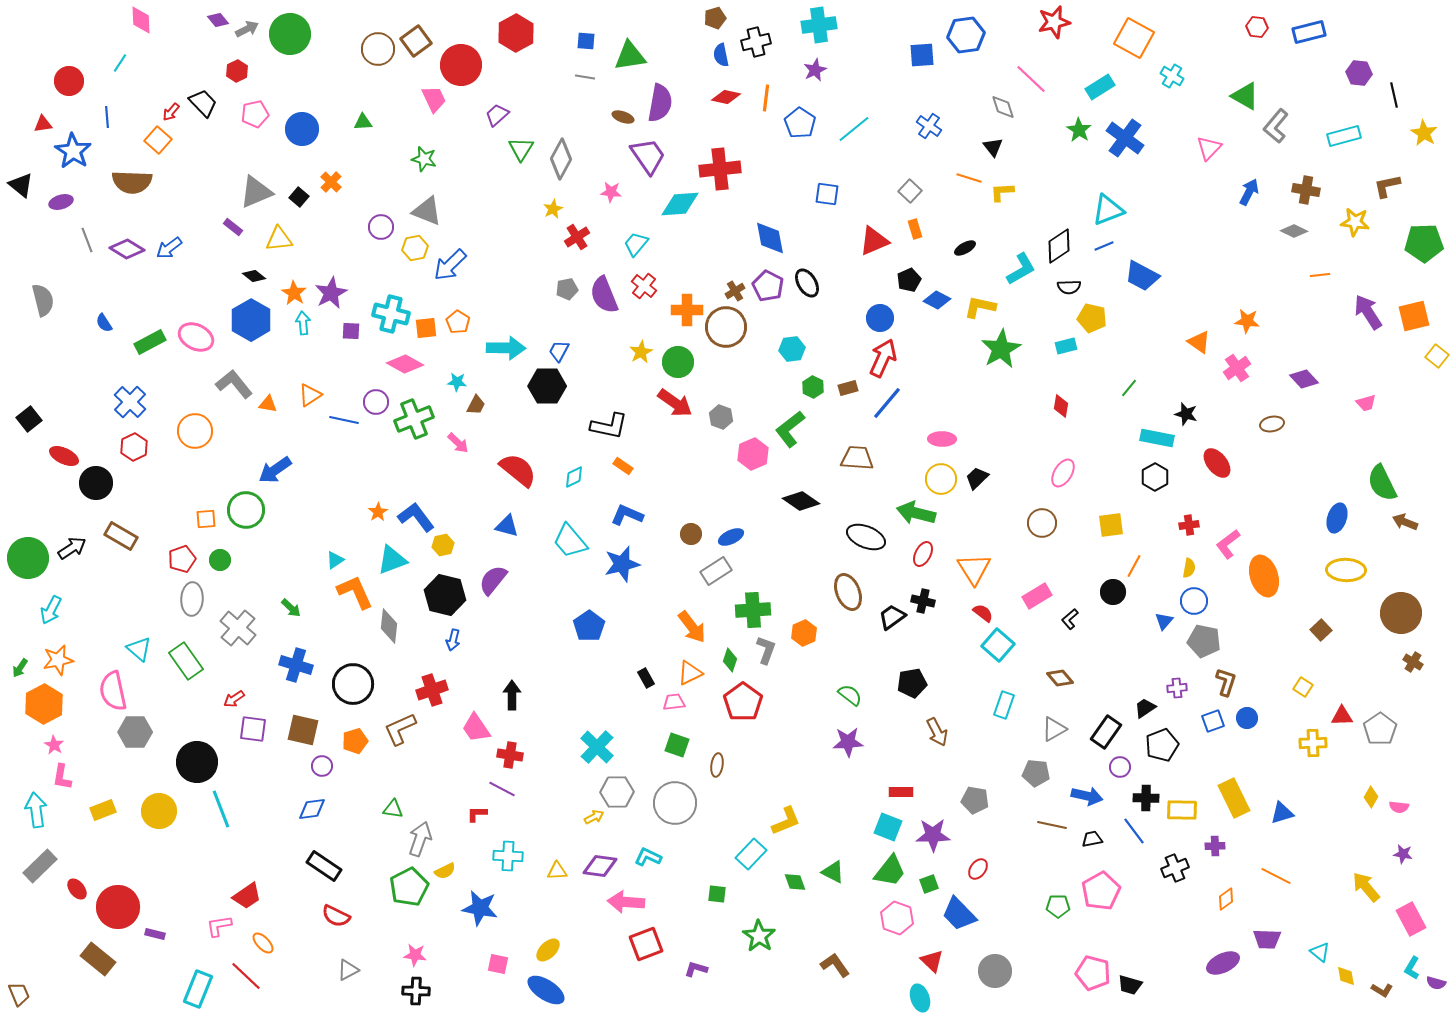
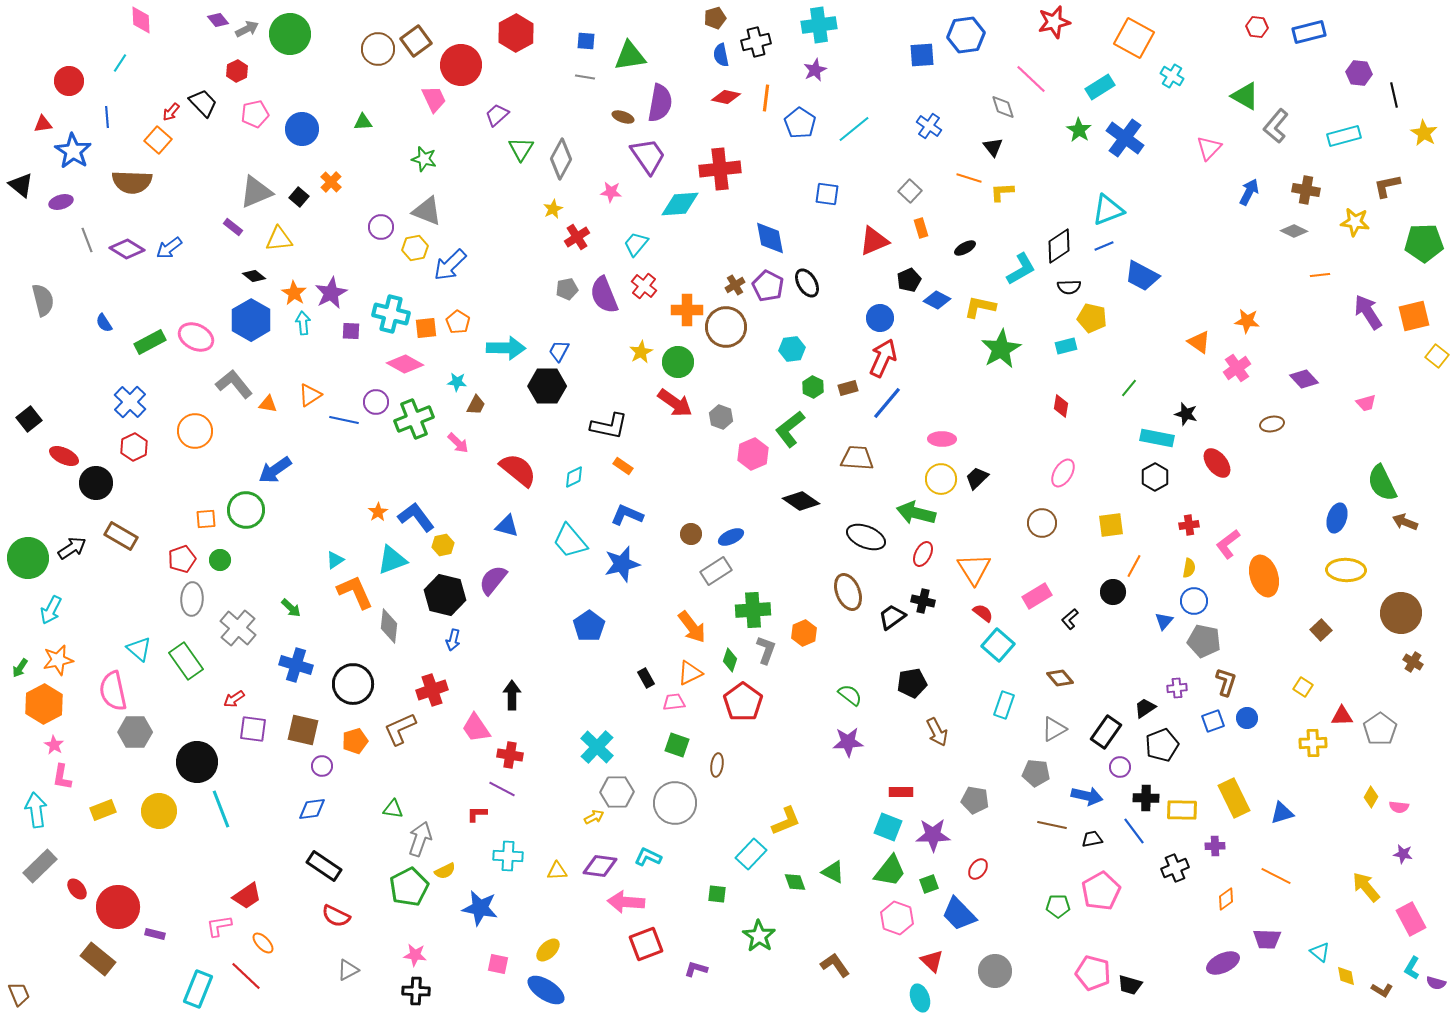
orange rectangle at (915, 229): moved 6 px right, 1 px up
brown cross at (735, 291): moved 6 px up
